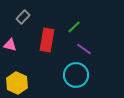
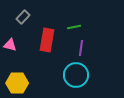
green line: rotated 32 degrees clockwise
purple line: moved 3 px left, 1 px up; rotated 63 degrees clockwise
yellow hexagon: rotated 25 degrees counterclockwise
